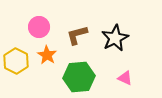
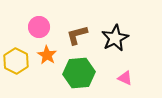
green hexagon: moved 4 px up
